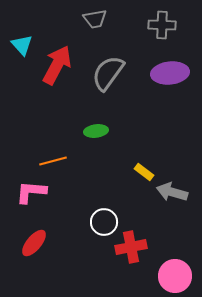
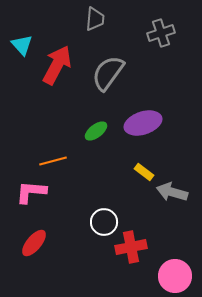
gray trapezoid: rotated 75 degrees counterclockwise
gray cross: moved 1 px left, 8 px down; rotated 20 degrees counterclockwise
purple ellipse: moved 27 px left, 50 px down; rotated 12 degrees counterclockwise
green ellipse: rotated 30 degrees counterclockwise
